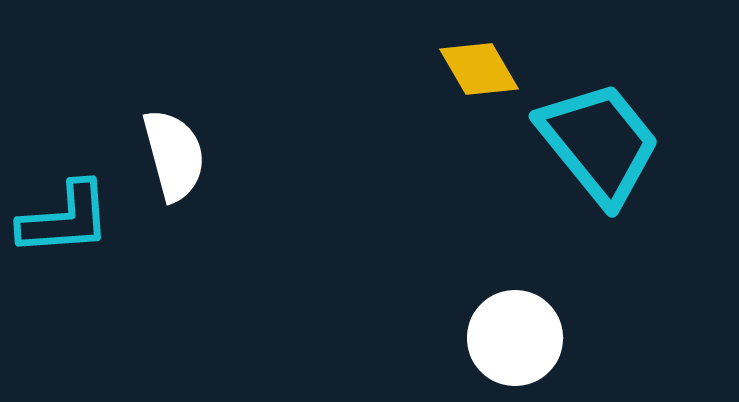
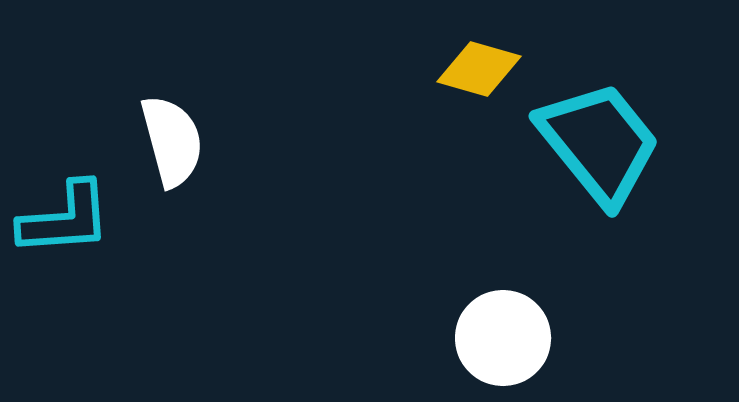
yellow diamond: rotated 44 degrees counterclockwise
white semicircle: moved 2 px left, 14 px up
white circle: moved 12 px left
